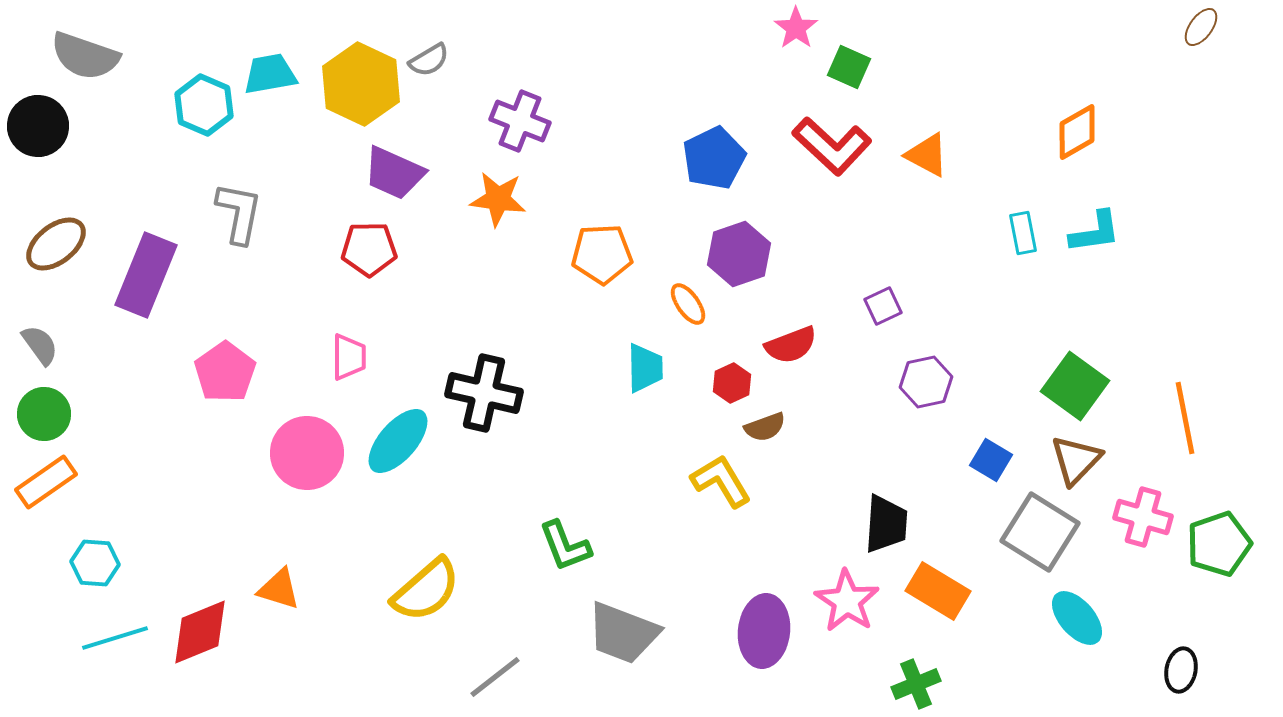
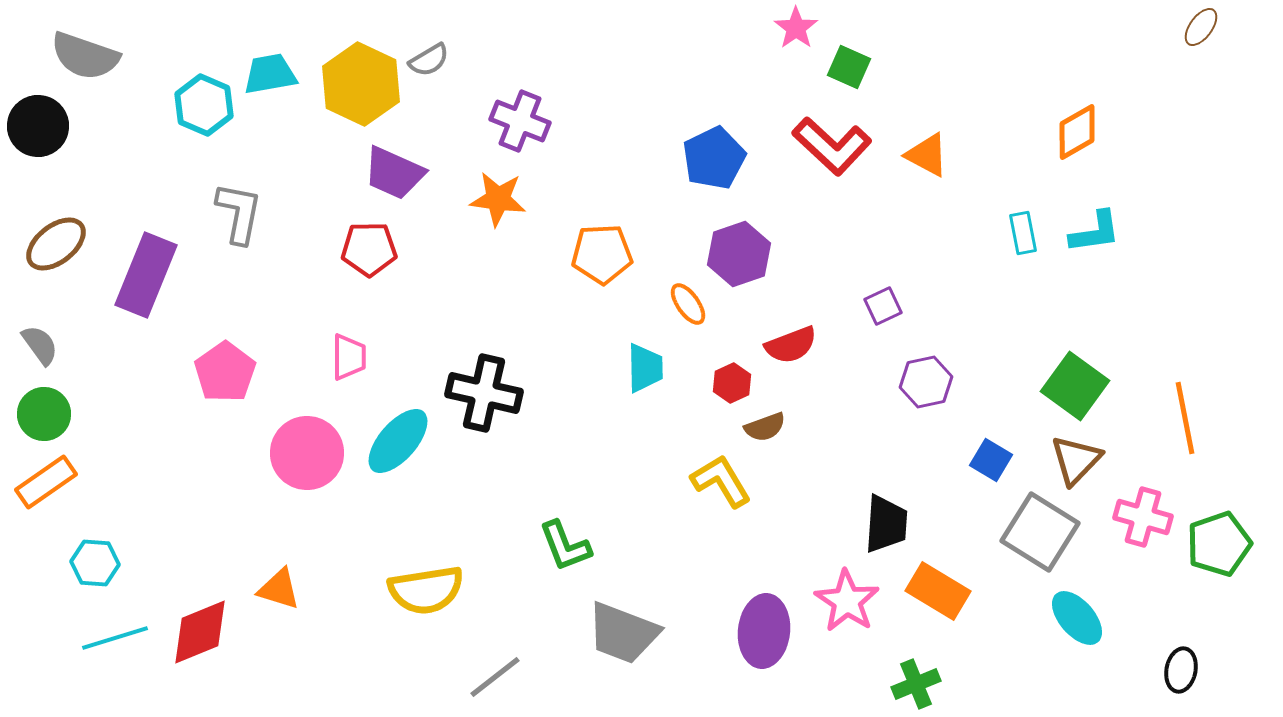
yellow semicircle at (426, 590): rotated 32 degrees clockwise
